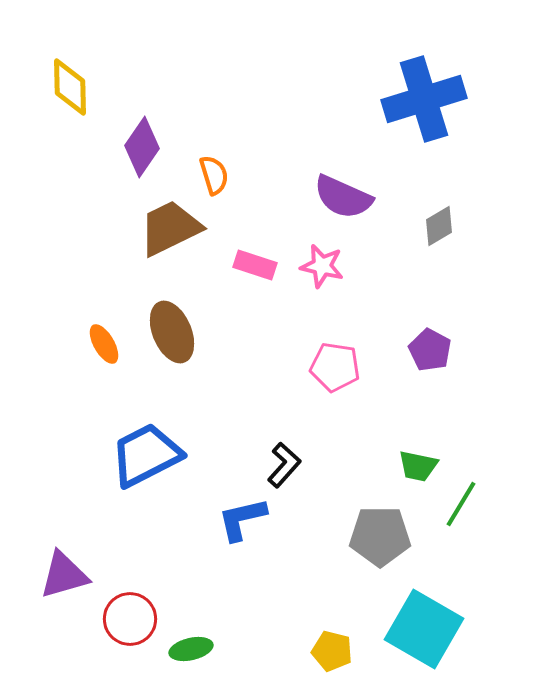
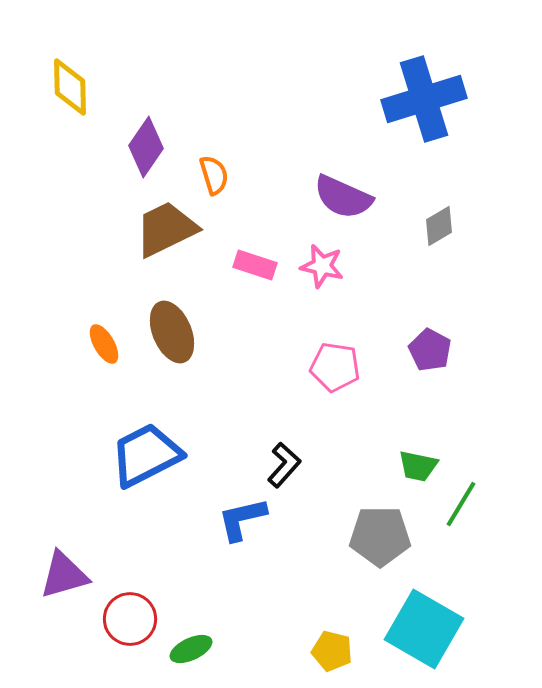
purple diamond: moved 4 px right
brown trapezoid: moved 4 px left, 1 px down
green ellipse: rotated 12 degrees counterclockwise
